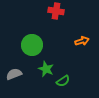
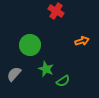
red cross: rotated 21 degrees clockwise
green circle: moved 2 px left
gray semicircle: rotated 28 degrees counterclockwise
